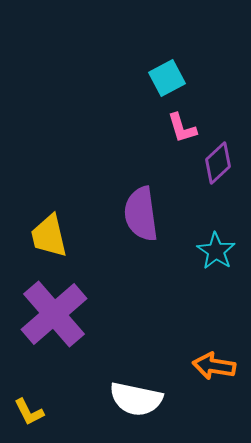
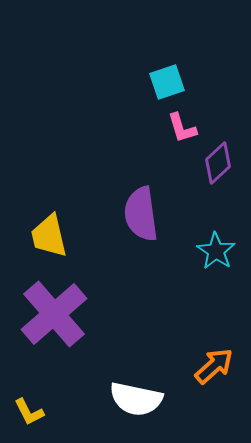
cyan square: moved 4 px down; rotated 9 degrees clockwise
orange arrow: rotated 129 degrees clockwise
